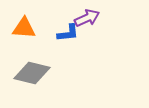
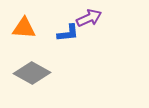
purple arrow: moved 2 px right
gray diamond: rotated 15 degrees clockwise
